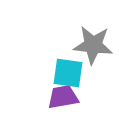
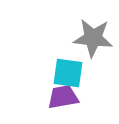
gray star: moved 7 px up
